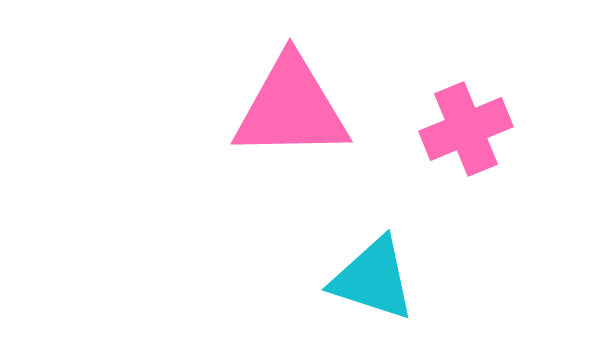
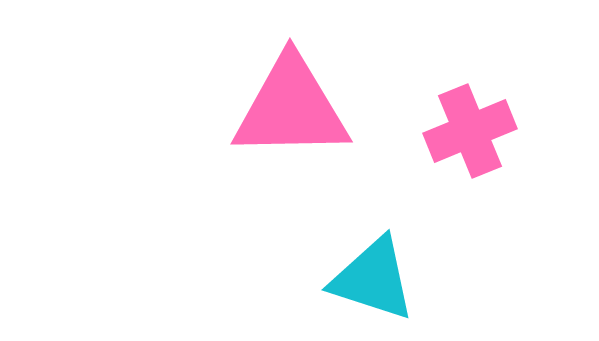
pink cross: moved 4 px right, 2 px down
